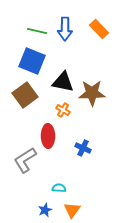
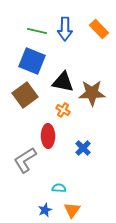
blue cross: rotated 21 degrees clockwise
